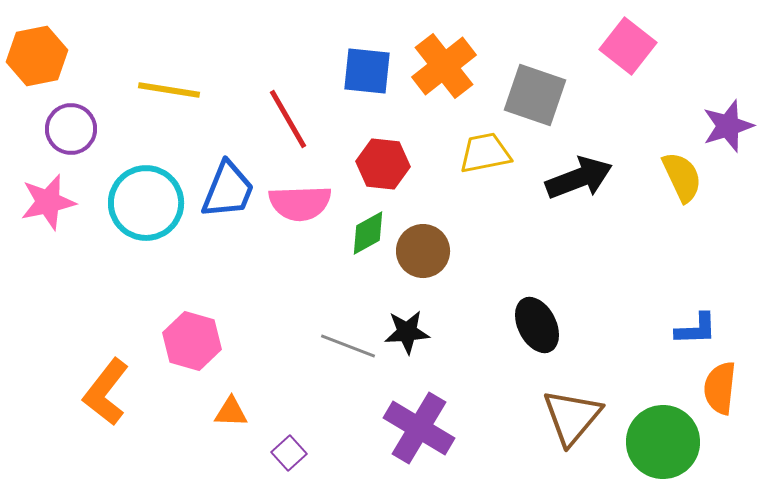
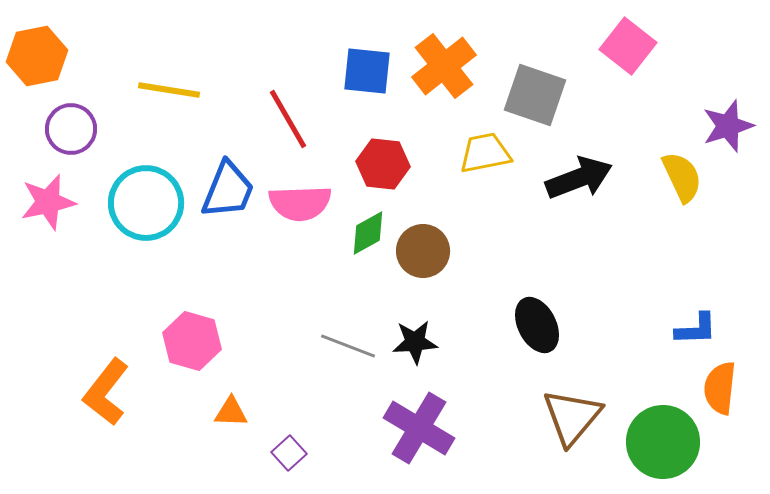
black star: moved 8 px right, 10 px down
